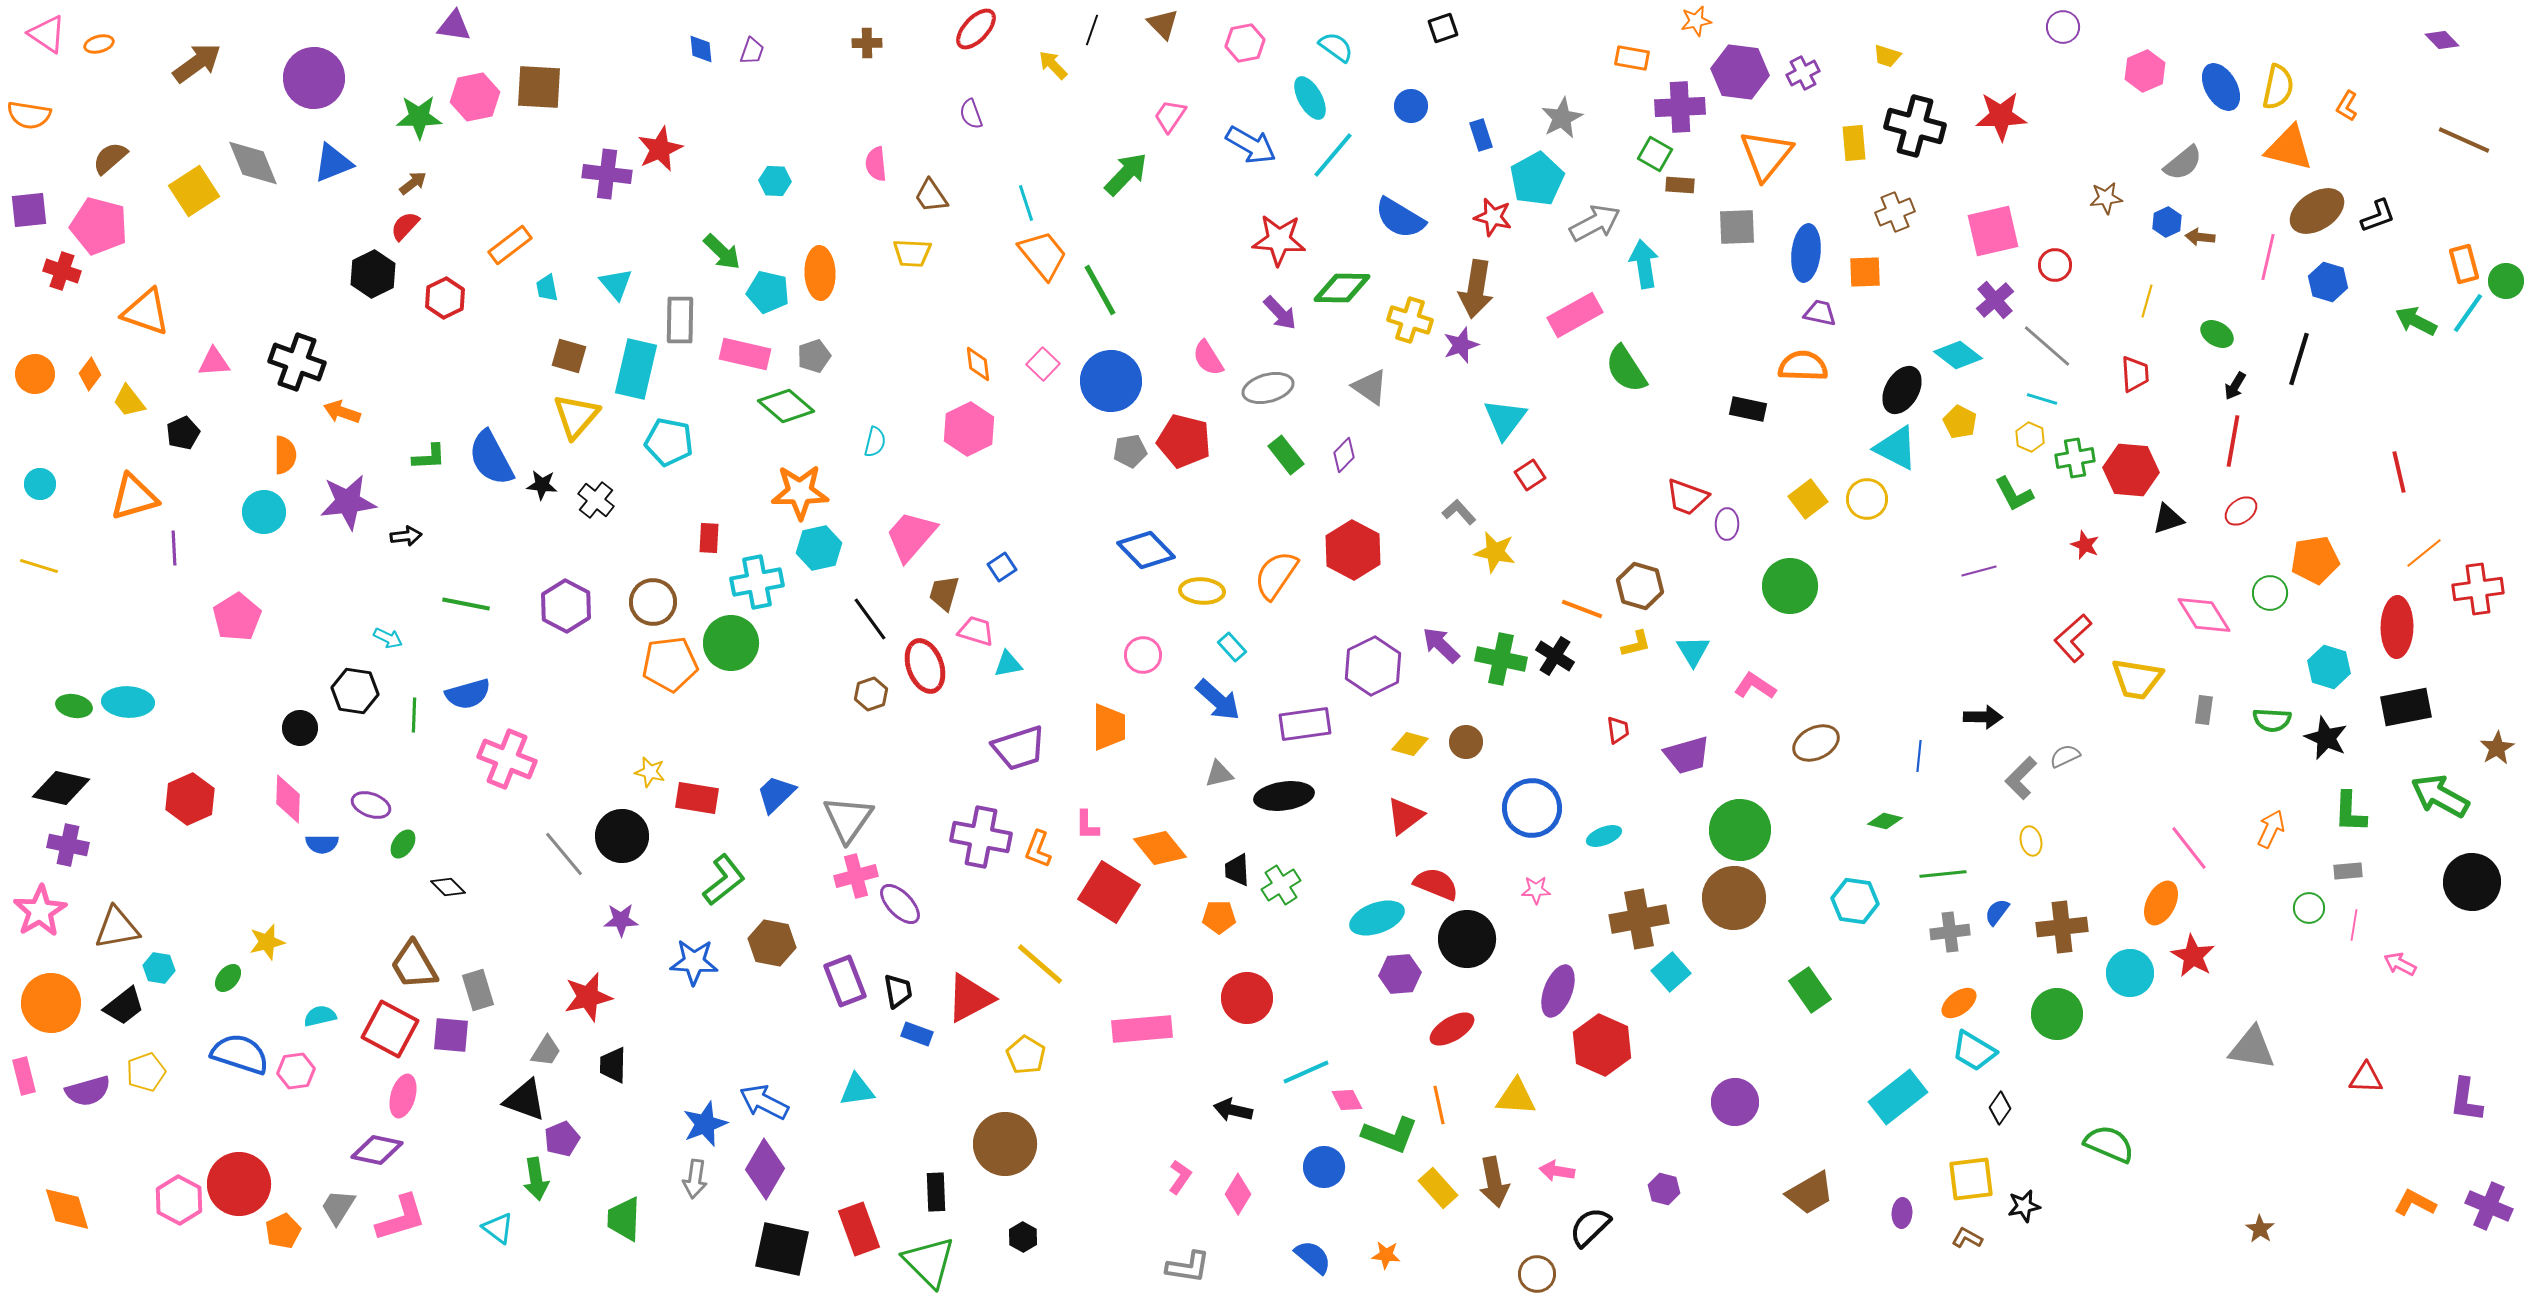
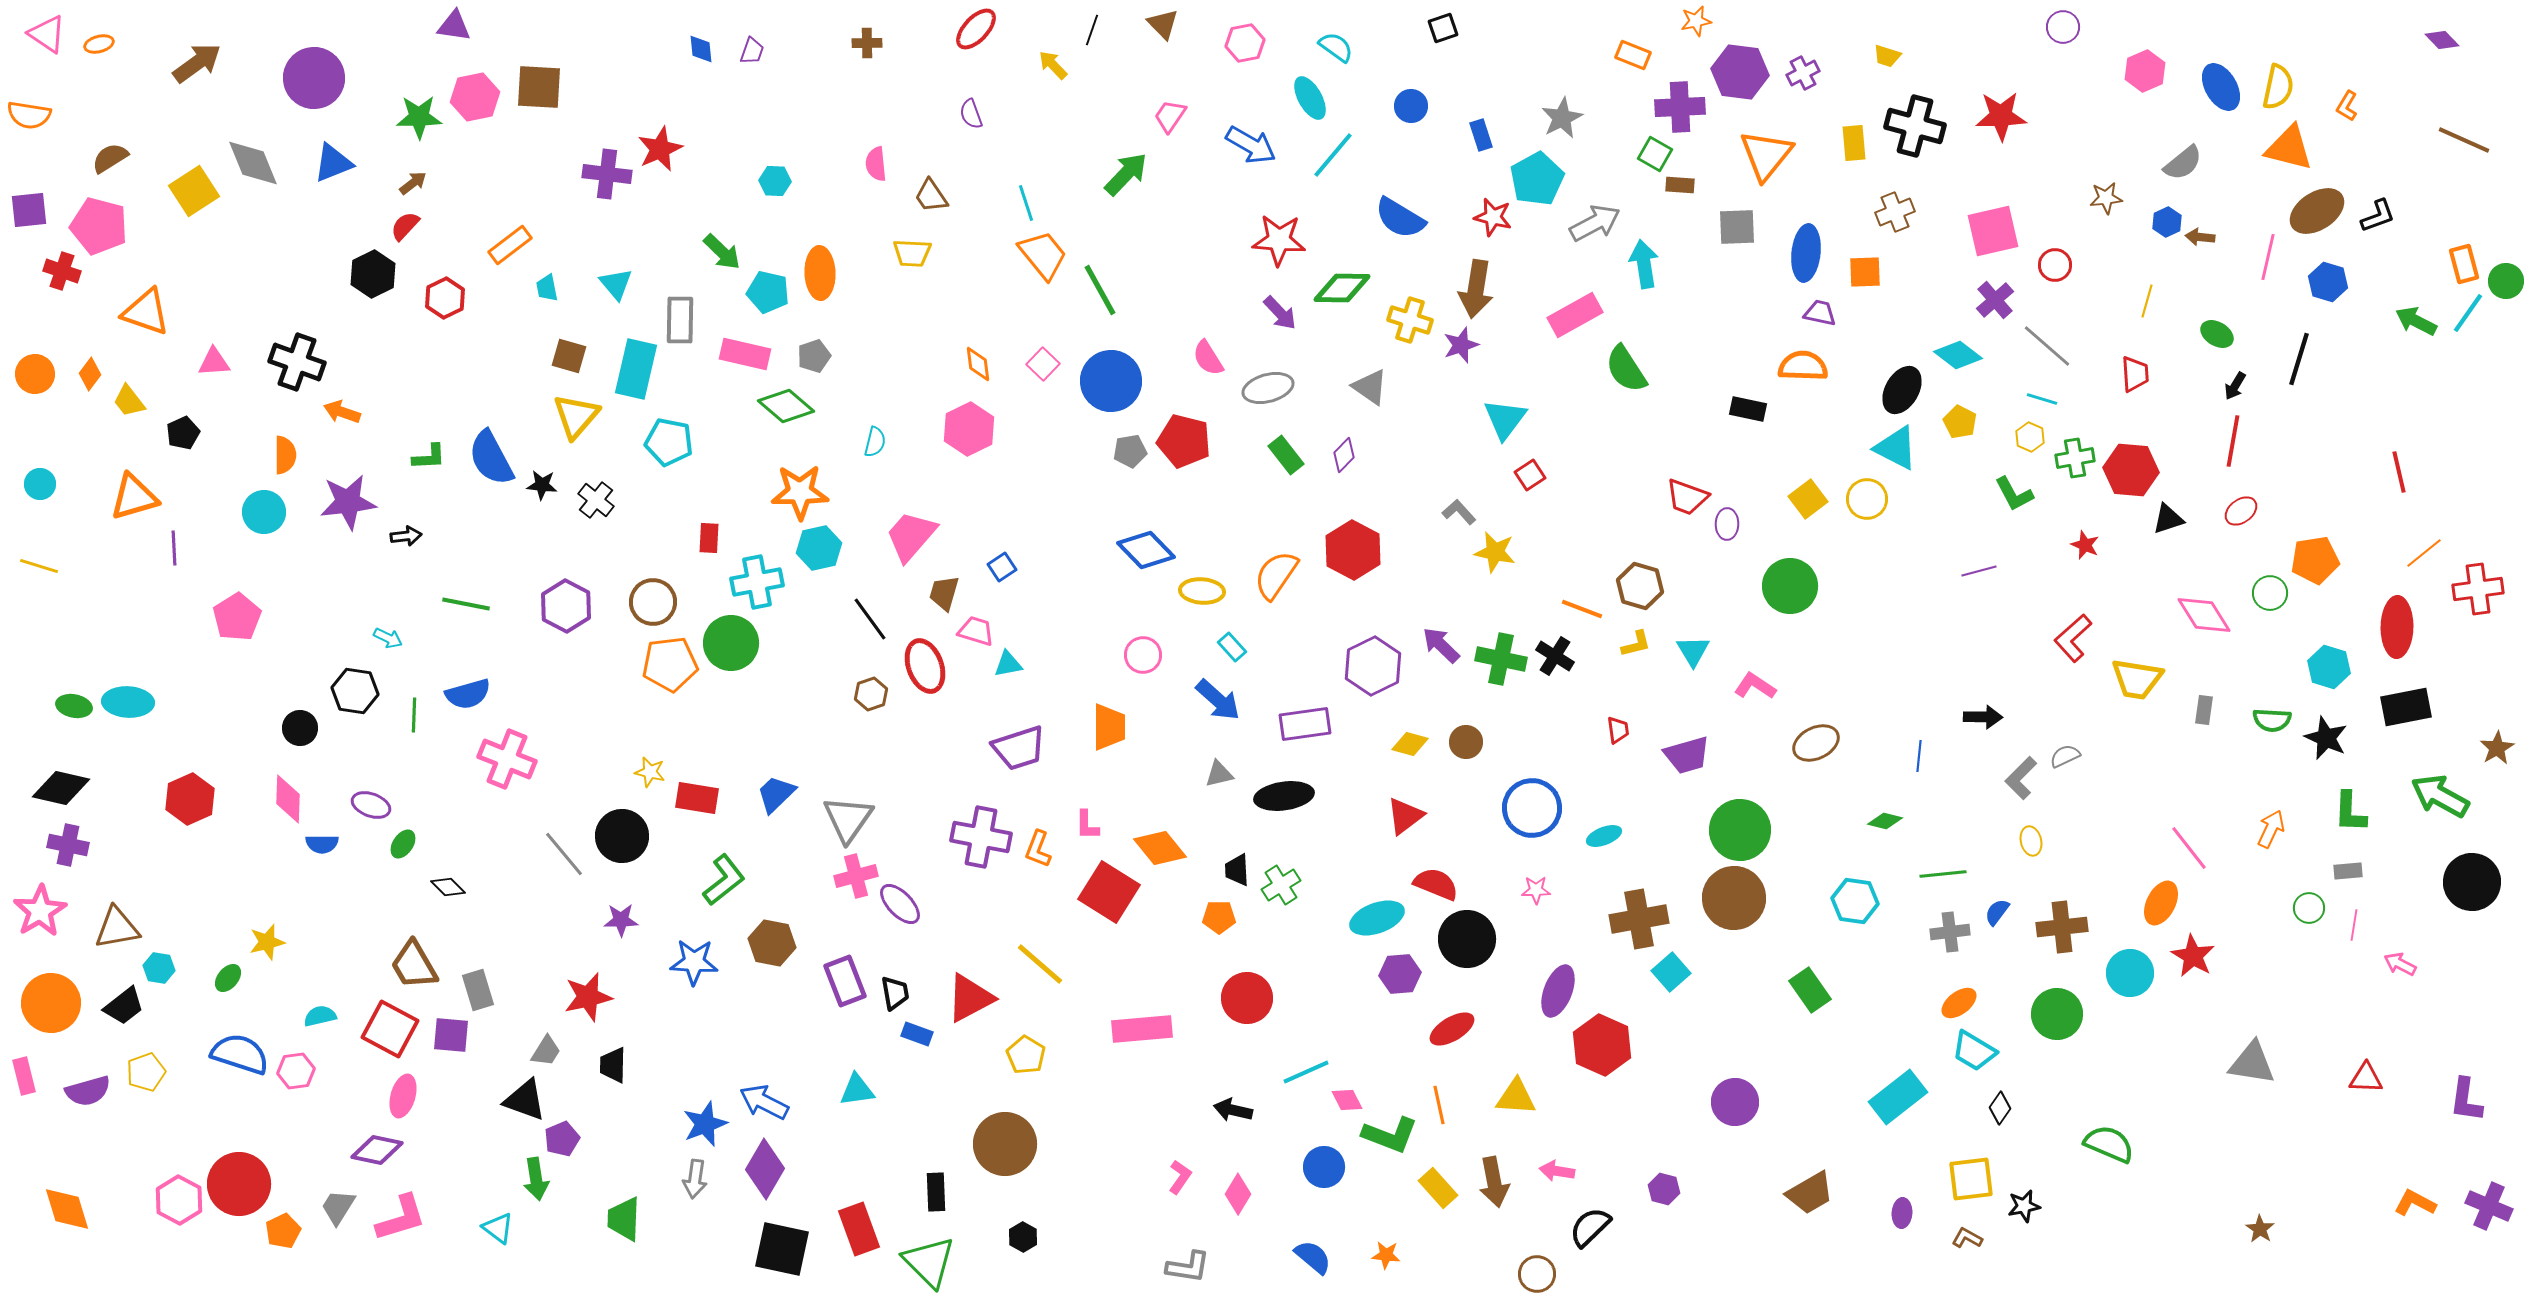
orange rectangle at (1632, 58): moved 1 px right, 3 px up; rotated 12 degrees clockwise
brown semicircle at (110, 158): rotated 9 degrees clockwise
black trapezoid at (898, 991): moved 3 px left, 2 px down
gray triangle at (2252, 1048): moved 15 px down
